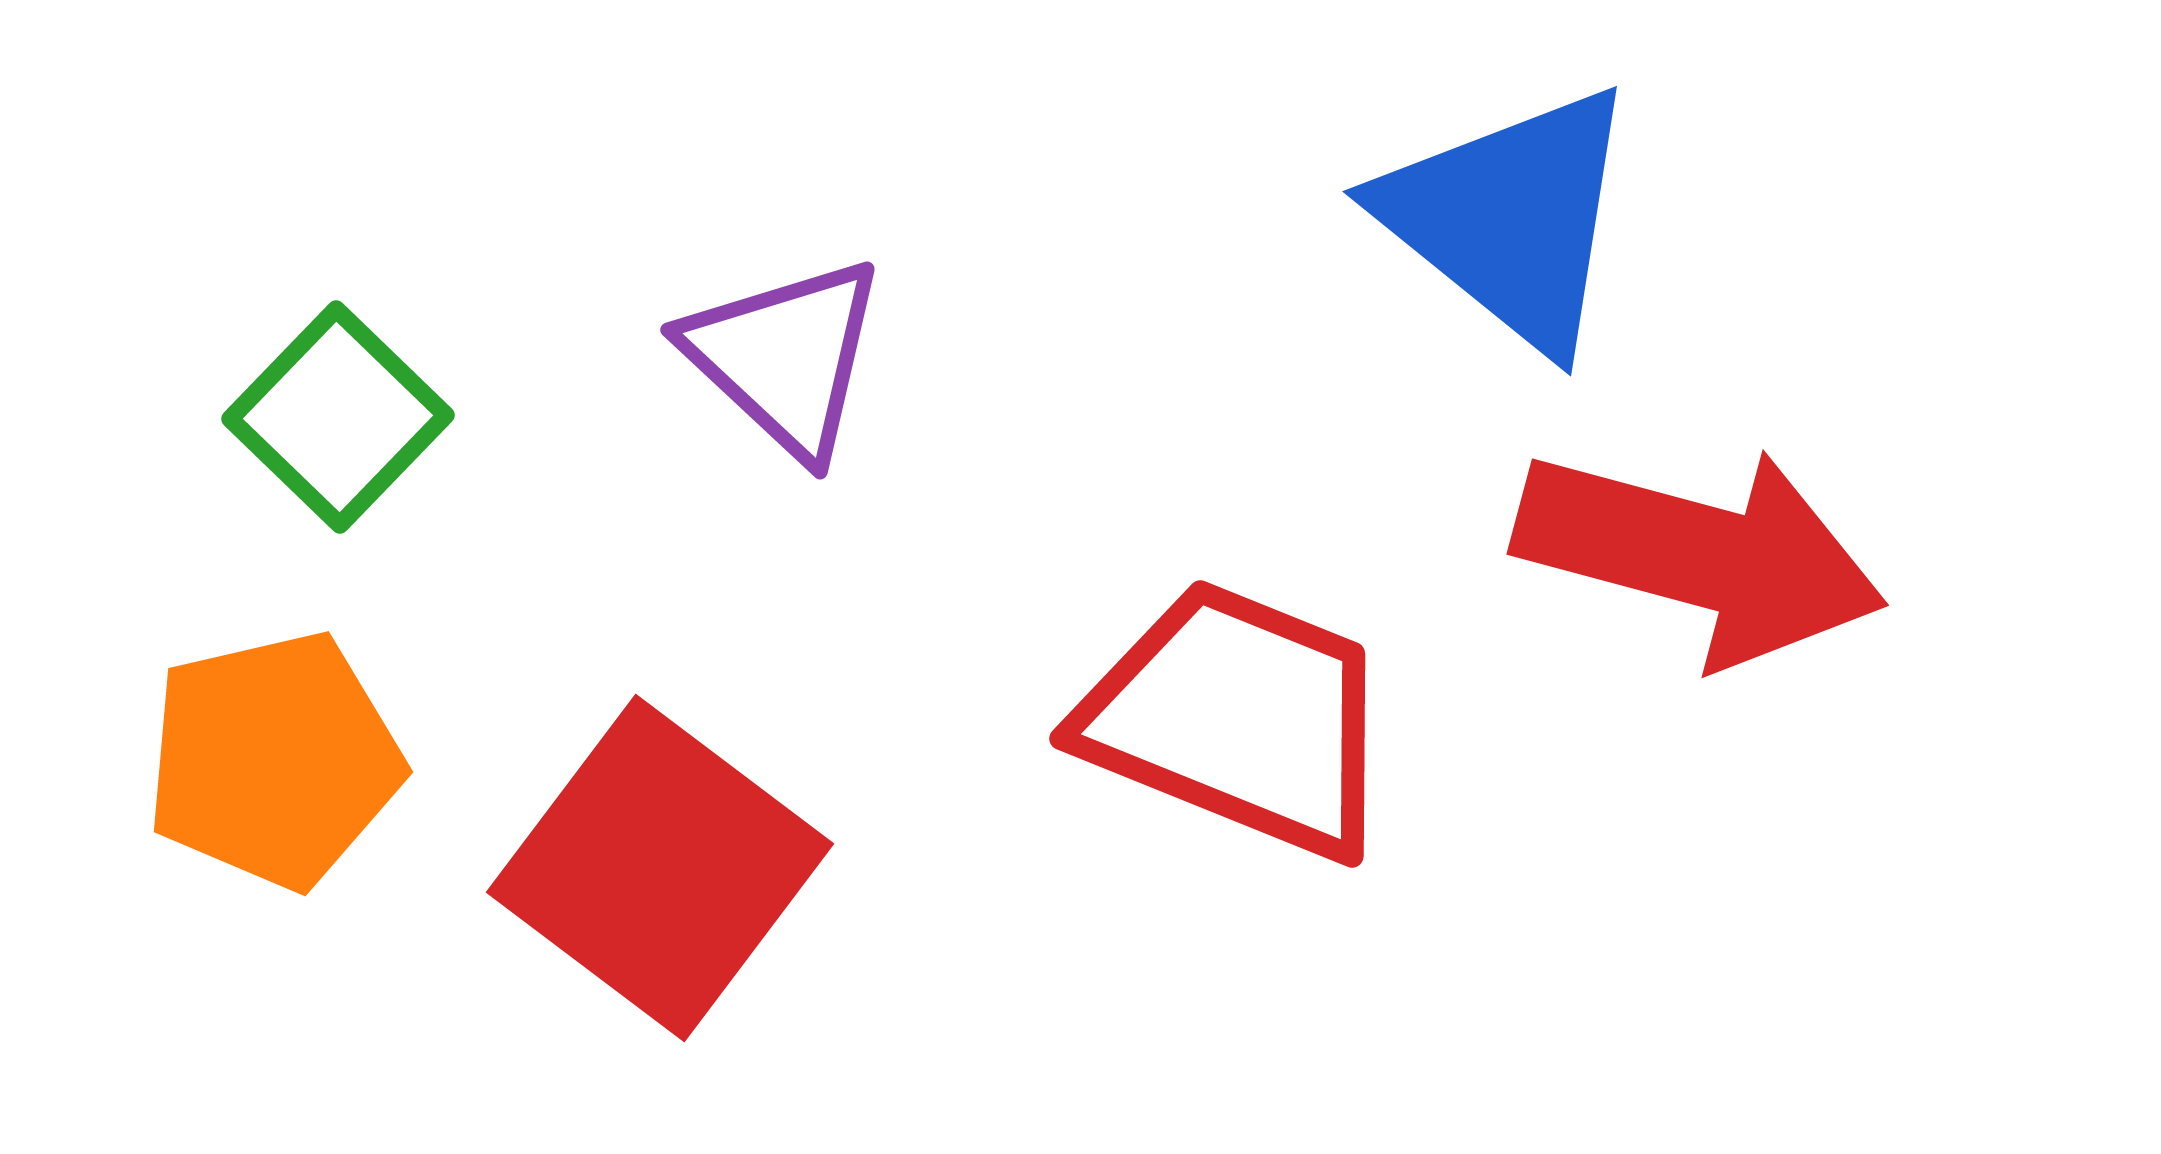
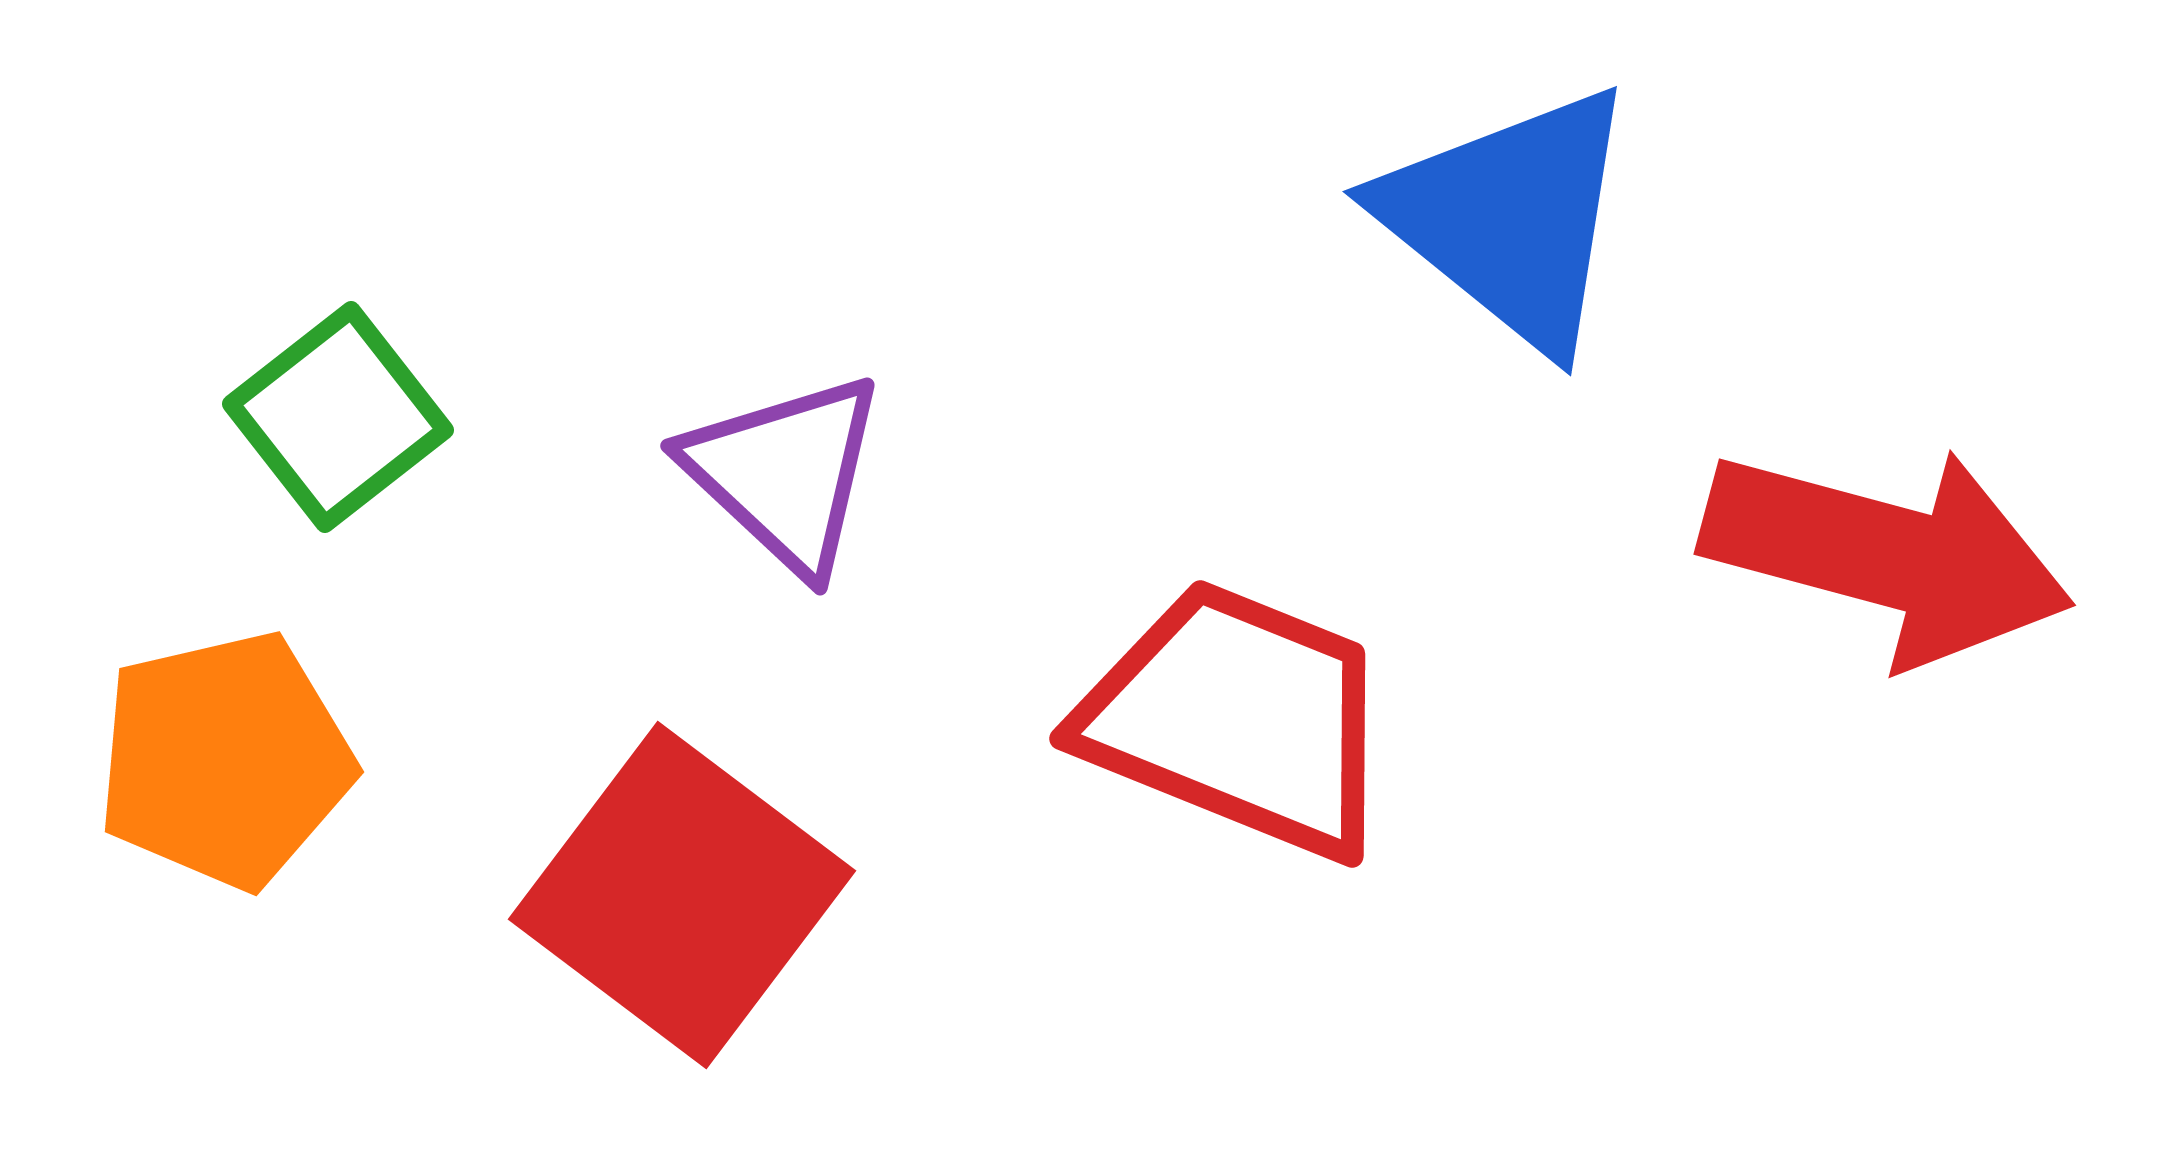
purple triangle: moved 116 px down
green square: rotated 8 degrees clockwise
red arrow: moved 187 px right
orange pentagon: moved 49 px left
red square: moved 22 px right, 27 px down
